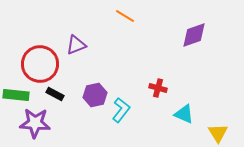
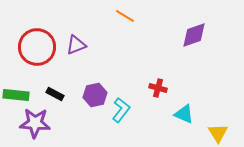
red circle: moved 3 px left, 17 px up
